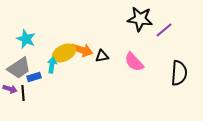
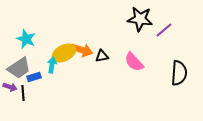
purple arrow: moved 2 px up
